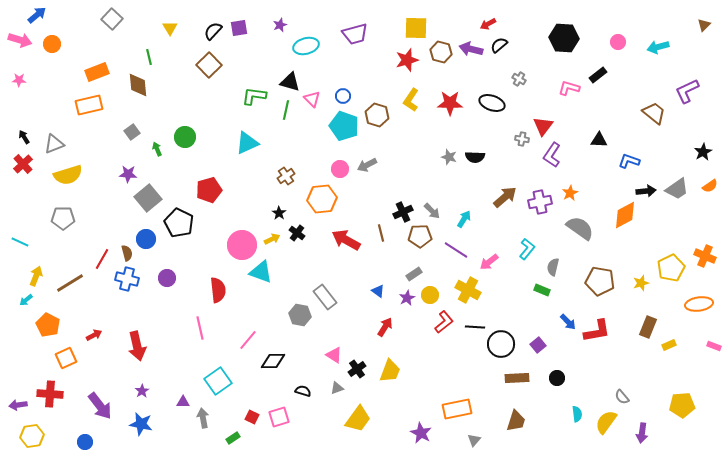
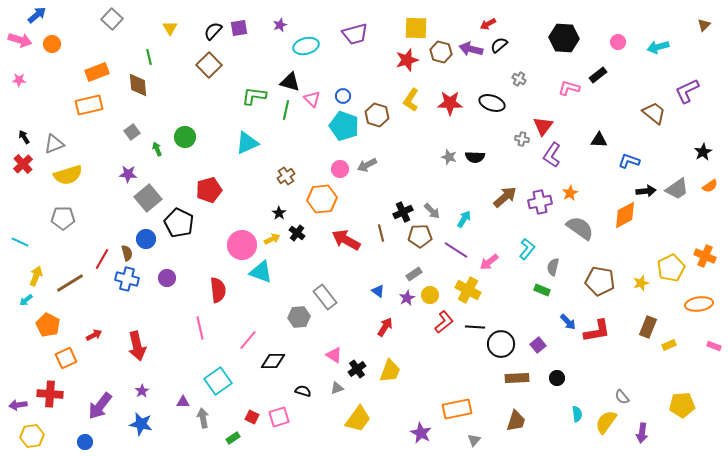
gray hexagon at (300, 315): moved 1 px left, 2 px down; rotated 15 degrees counterclockwise
purple arrow at (100, 406): rotated 76 degrees clockwise
